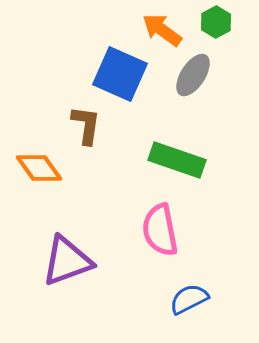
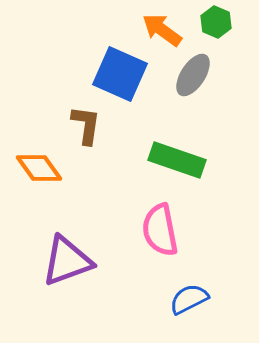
green hexagon: rotated 8 degrees counterclockwise
